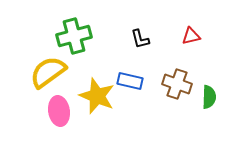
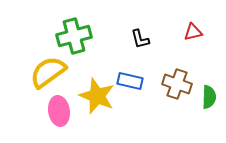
red triangle: moved 2 px right, 4 px up
